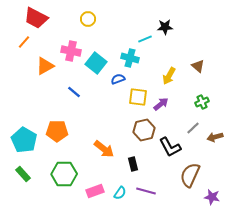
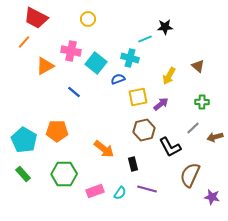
yellow square: rotated 18 degrees counterclockwise
green cross: rotated 24 degrees clockwise
purple line: moved 1 px right, 2 px up
